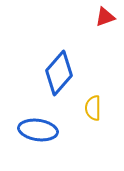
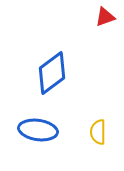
blue diamond: moved 7 px left; rotated 12 degrees clockwise
yellow semicircle: moved 5 px right, 24 px down
